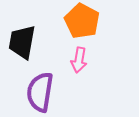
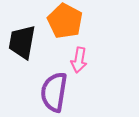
orange pentagon: moved 17 px left
purple semicircle: moved 14 px right
